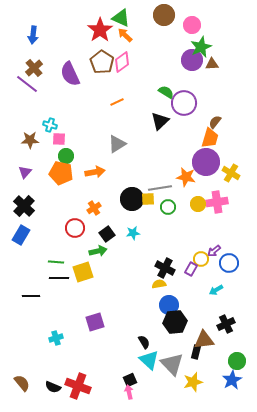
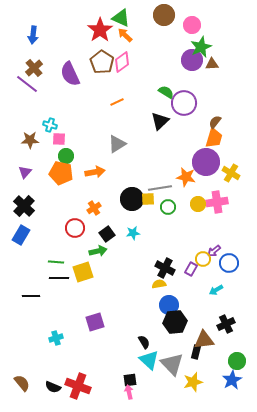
orange trapezoid at (210, 138): moved 4 px right
yellow circle at (201, 259): moved 2 px right
black square at (130, 380): rotated 16 degrees clockwise
